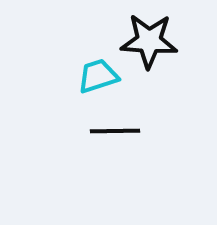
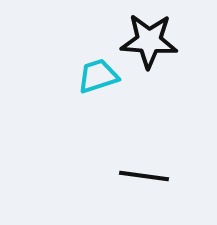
black line: moved 29 px right, 45 px down; rotated 9 degrees clockwise
